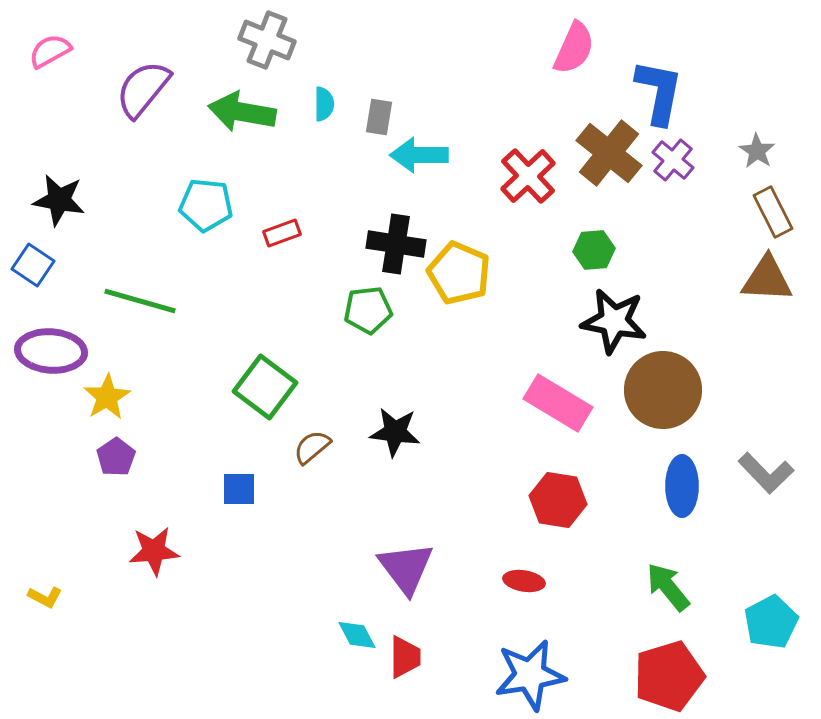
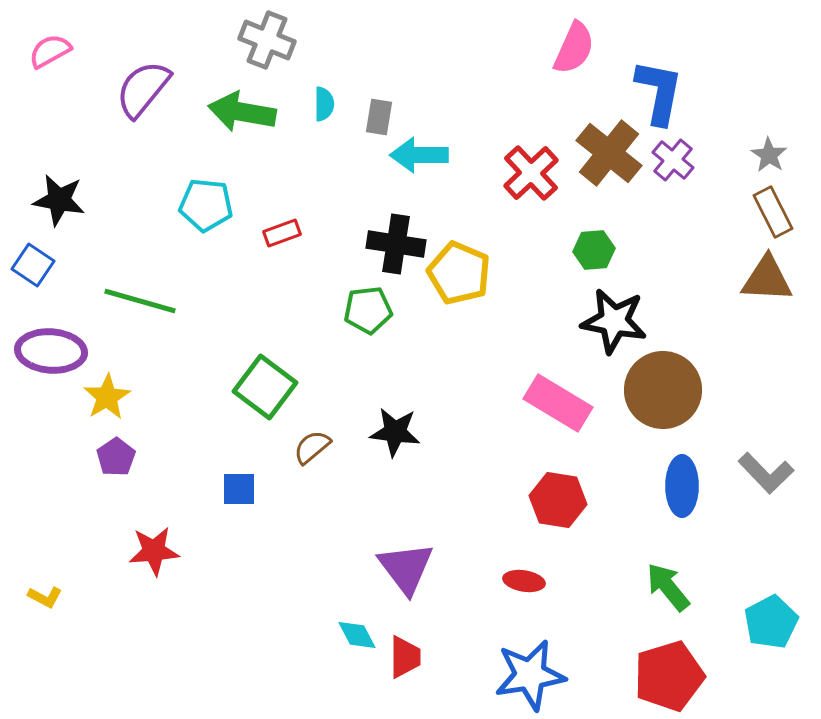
gray star at (757, 151): moved 12 px right, 4 px down
red cross at (528, 176): moved 3 px right, 3 px up
